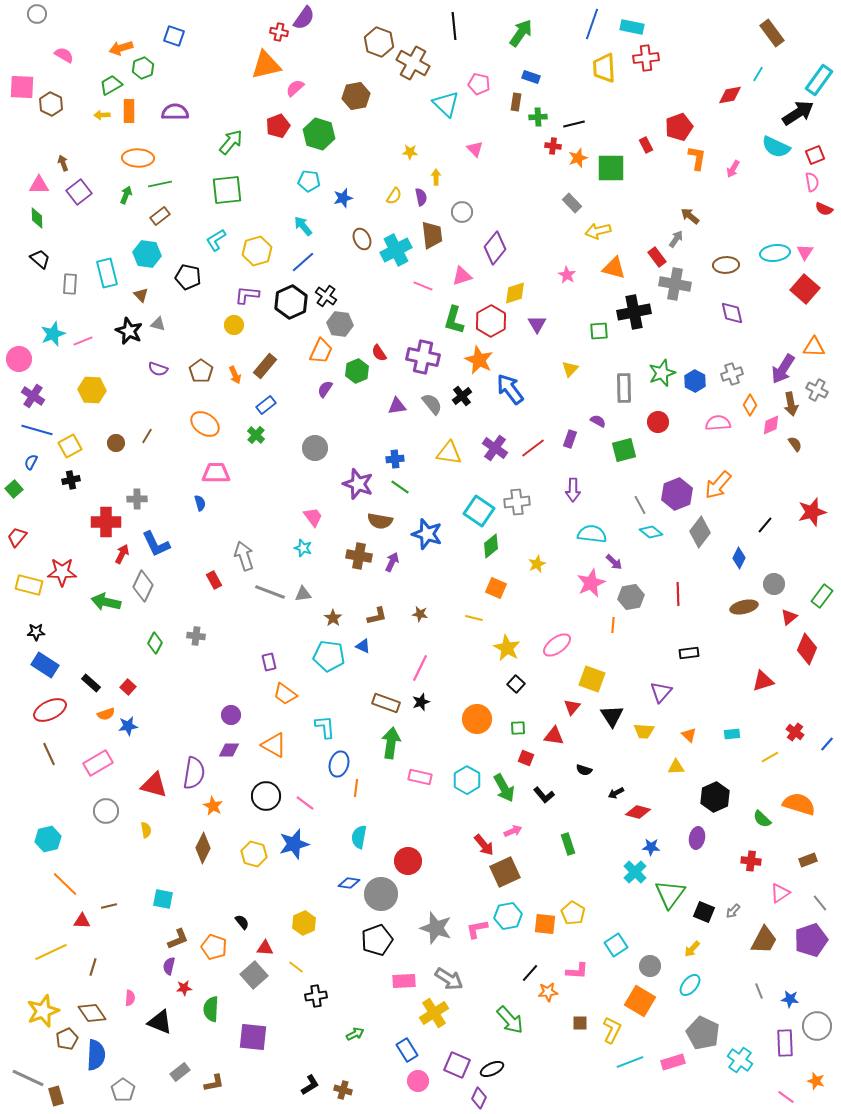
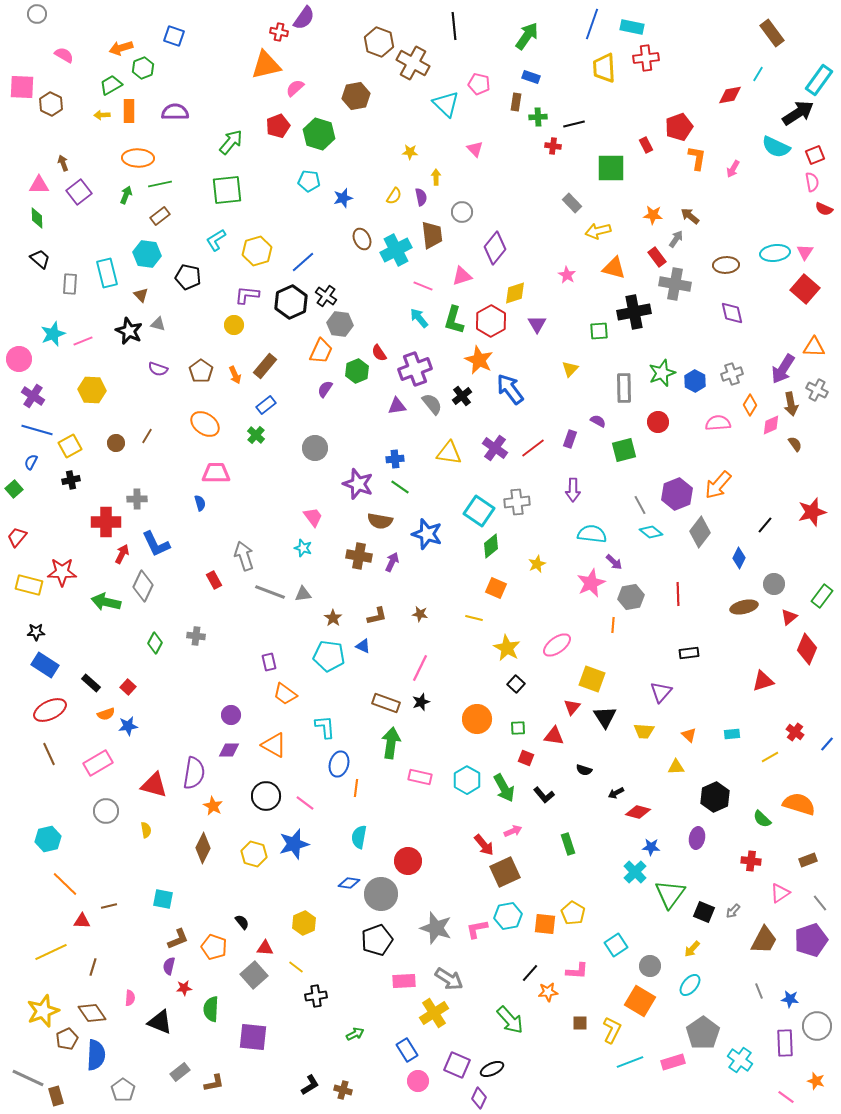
green arrow at (521, 33): moved 6 px right, 3 px down
orange star at (578, 158): moved 75 px right, 57 px down; rotated 24 degrees clockwise
cyan arrow at (303, 226): moved 116 px right, 92 px down
purple cross at (423, 357): moved 8 px left, 12 px down; rotated 32 degrees counterclockwise
black triangle at (612, 716): moved 7 px left, 1 px down
gray pentagon at (703, 1033): rotated 12 degrees clockwise
